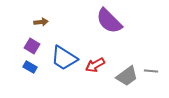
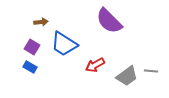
purple square: moved 1 px down
blue trapezoid: moved 14 px up
